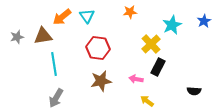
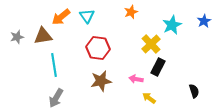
orange star: moved 1 px right; rotated 16 degrees counterclockwise
orange arrow: moved 1 px left
cyan line: moved 1 px down
black semicircle: rotated 112 degrees counterclockwise
yellow arrow: moved 2 px right, 3 px up
